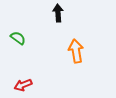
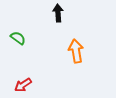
red arrow: rotated 12 degrees counterclockwise
